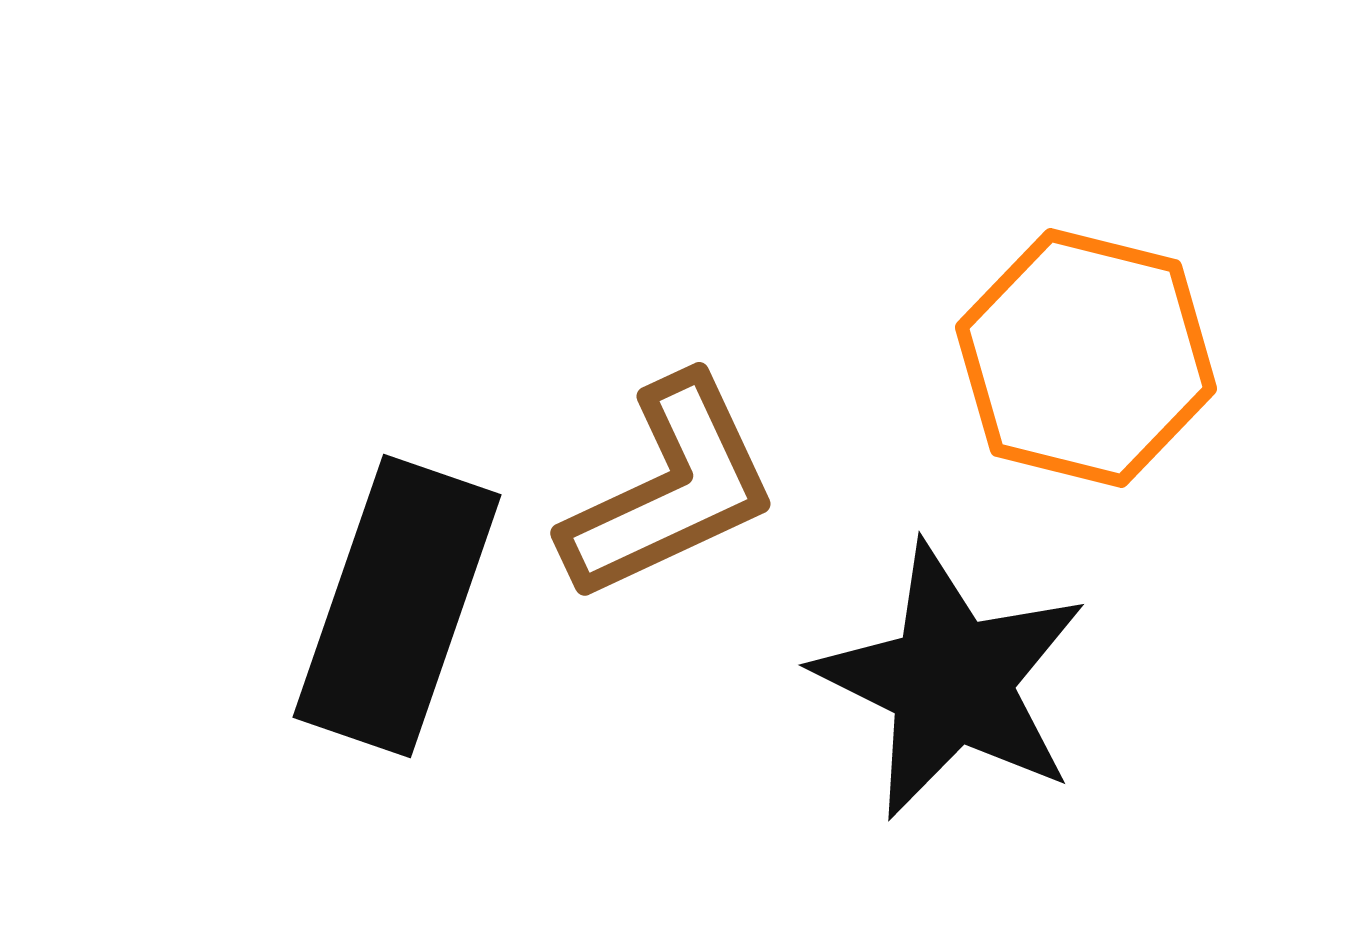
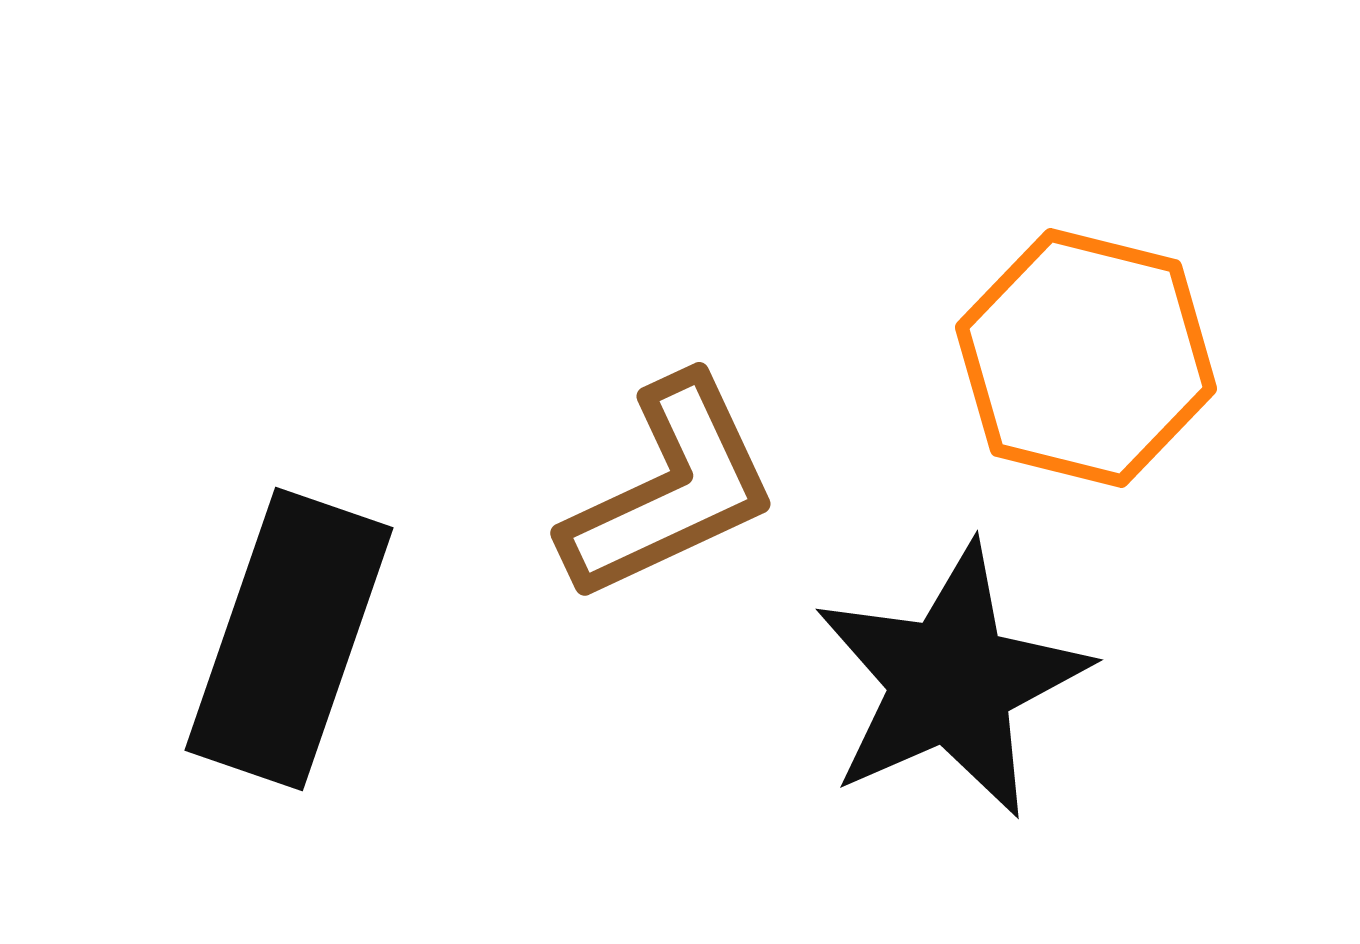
black rectangle: moved 108 px left, 33 px down
black star: rotated 22 degrees clockwise
